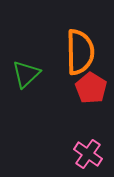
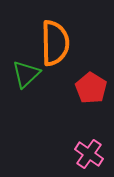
orange semicircle: moved 25 px left, 9 px up
pink cross: moved 1 px right
